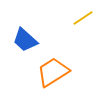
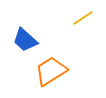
orange trapezoid: moved 2 px left, 1 px up
